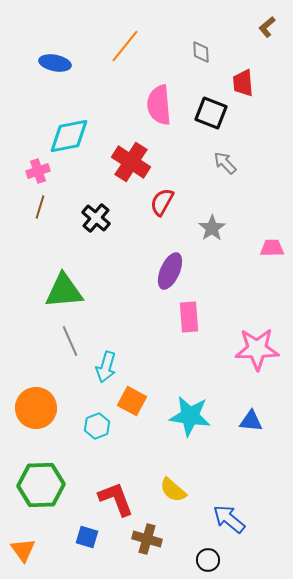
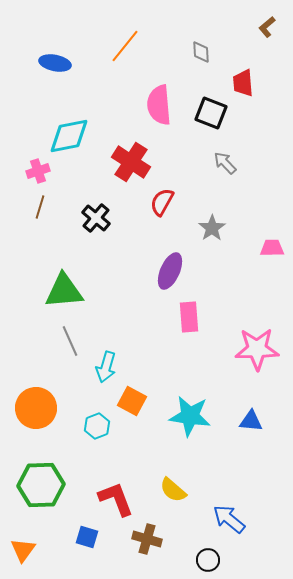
orange triangle: rotated 12 degrees clockwise
